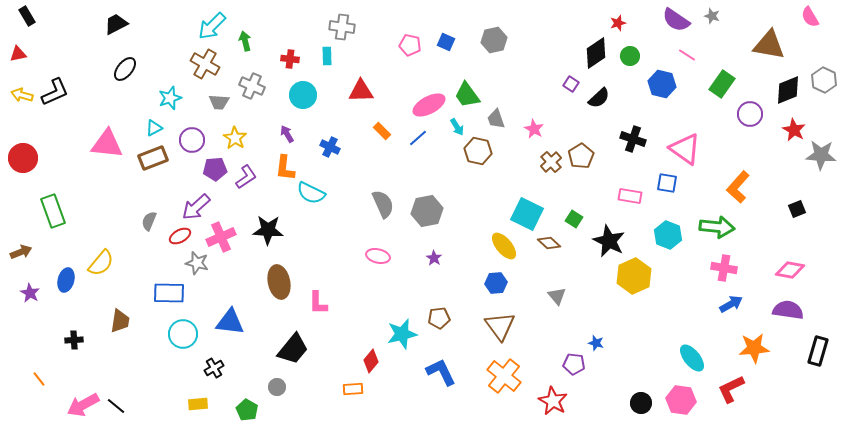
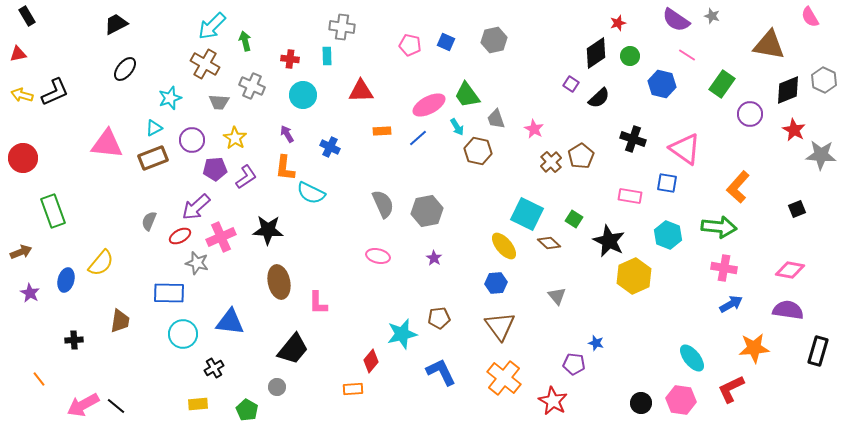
orange rectangle at (382, 131): rotated 48 degrees counterclockwise
green arrow at (717, 227): moved 2 px right
orange cross at (504, 376): moved 2 px down
